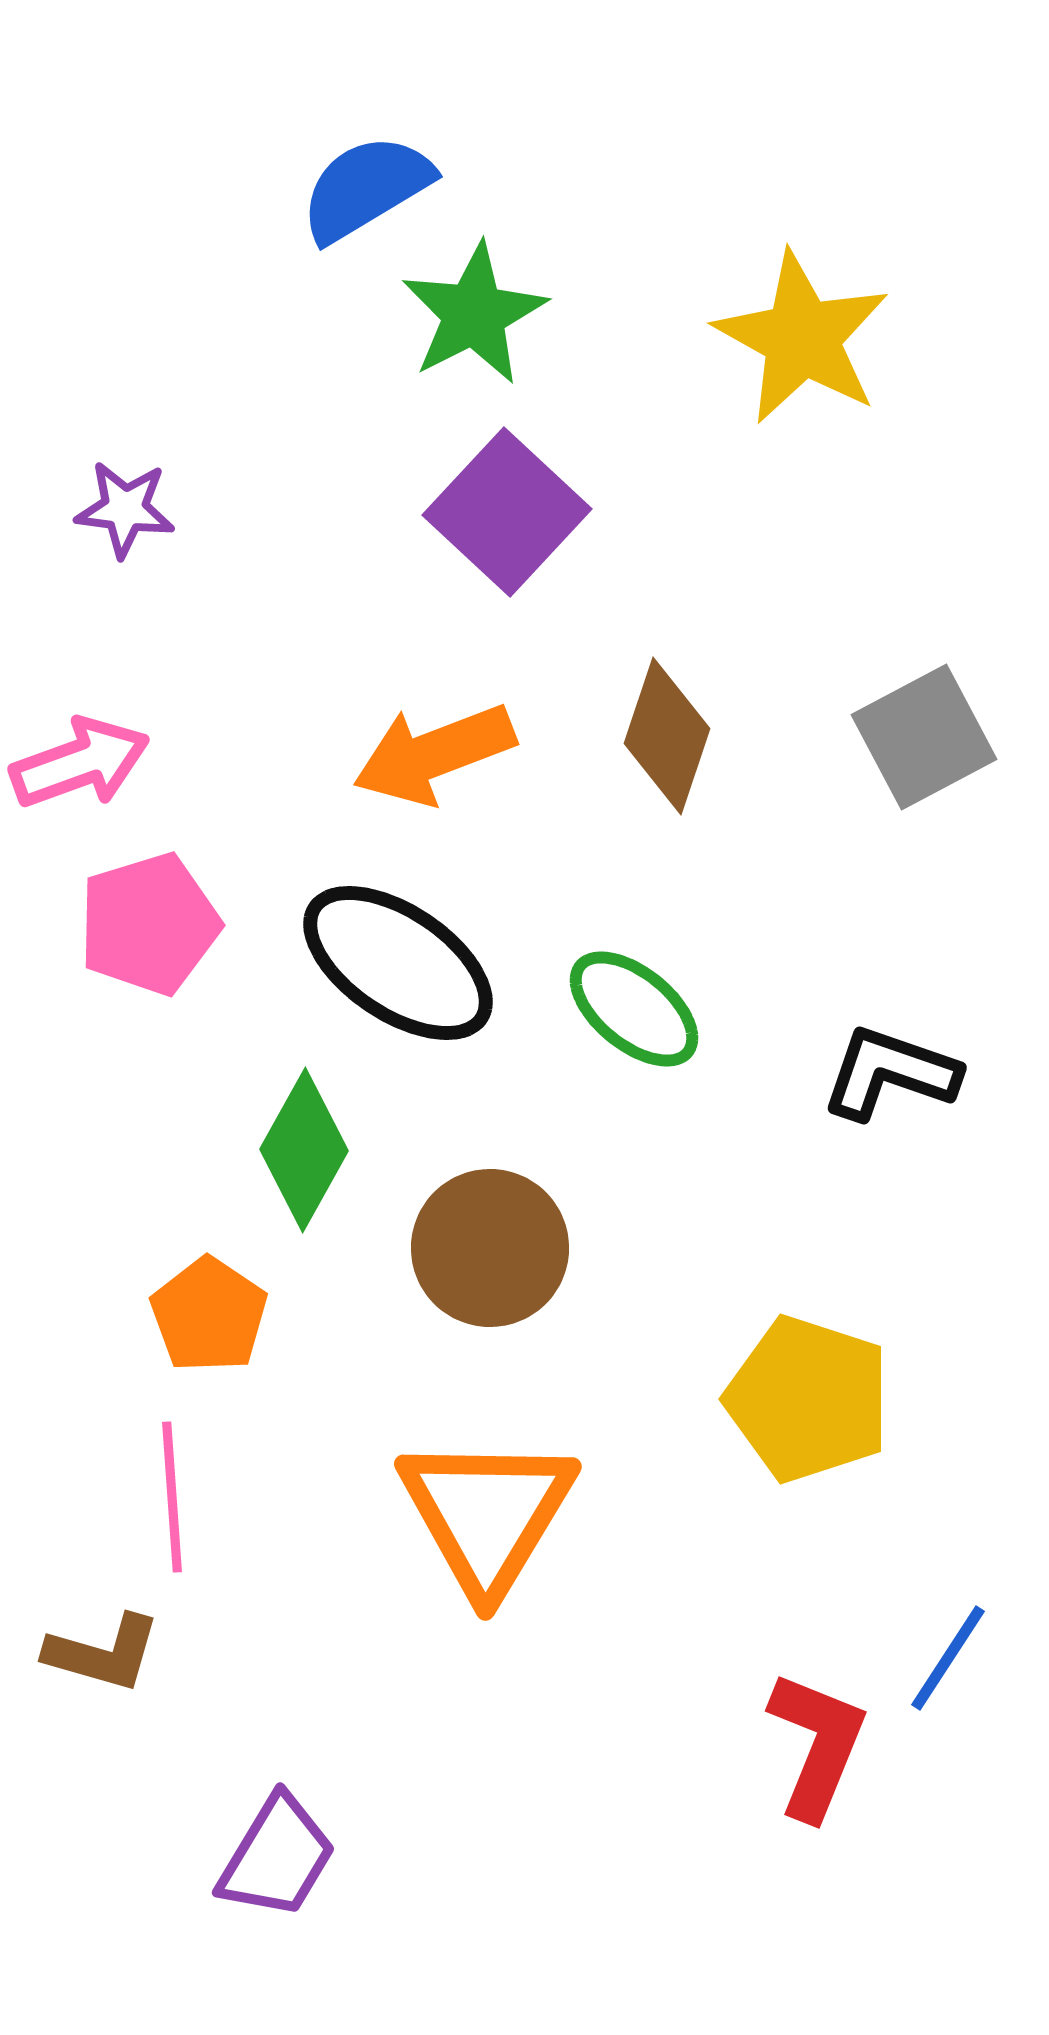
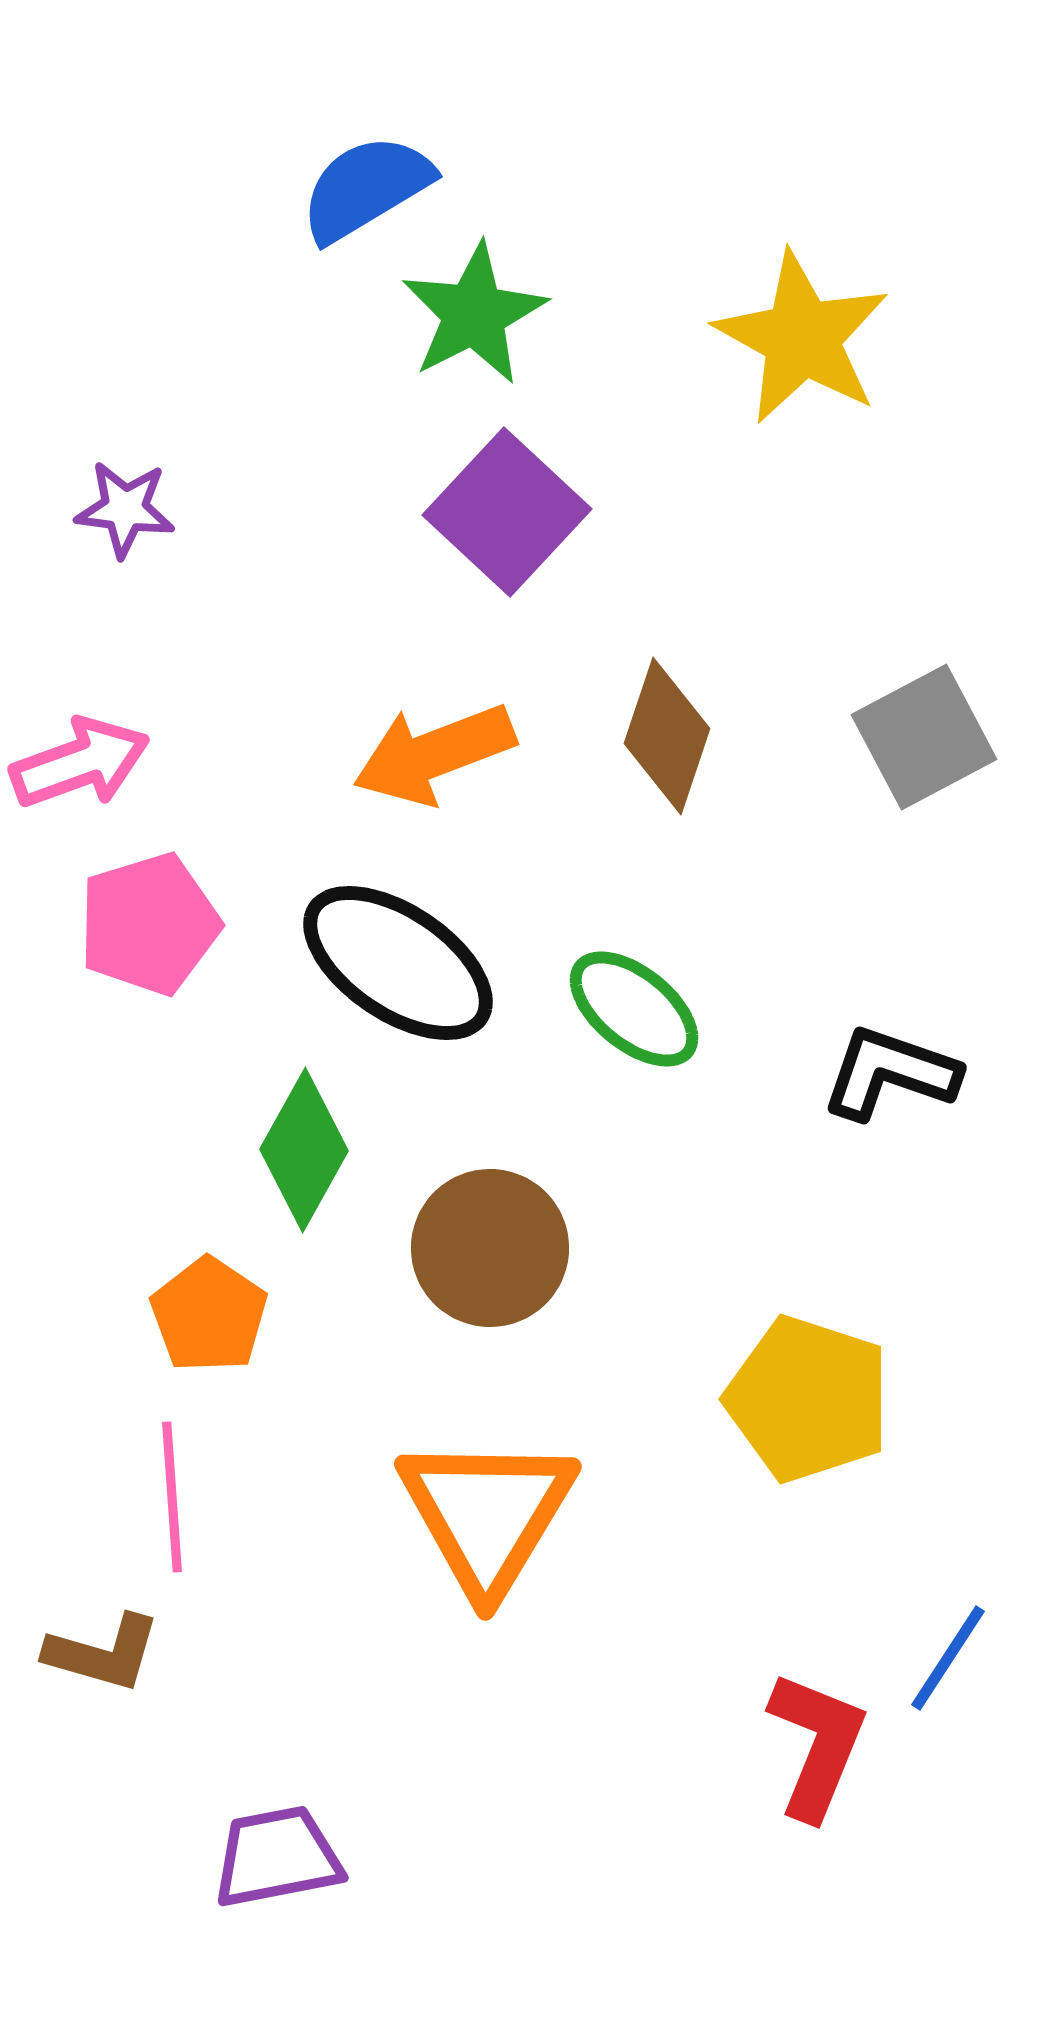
purple trapezoid: rotated 132 degrees counterclockwise
